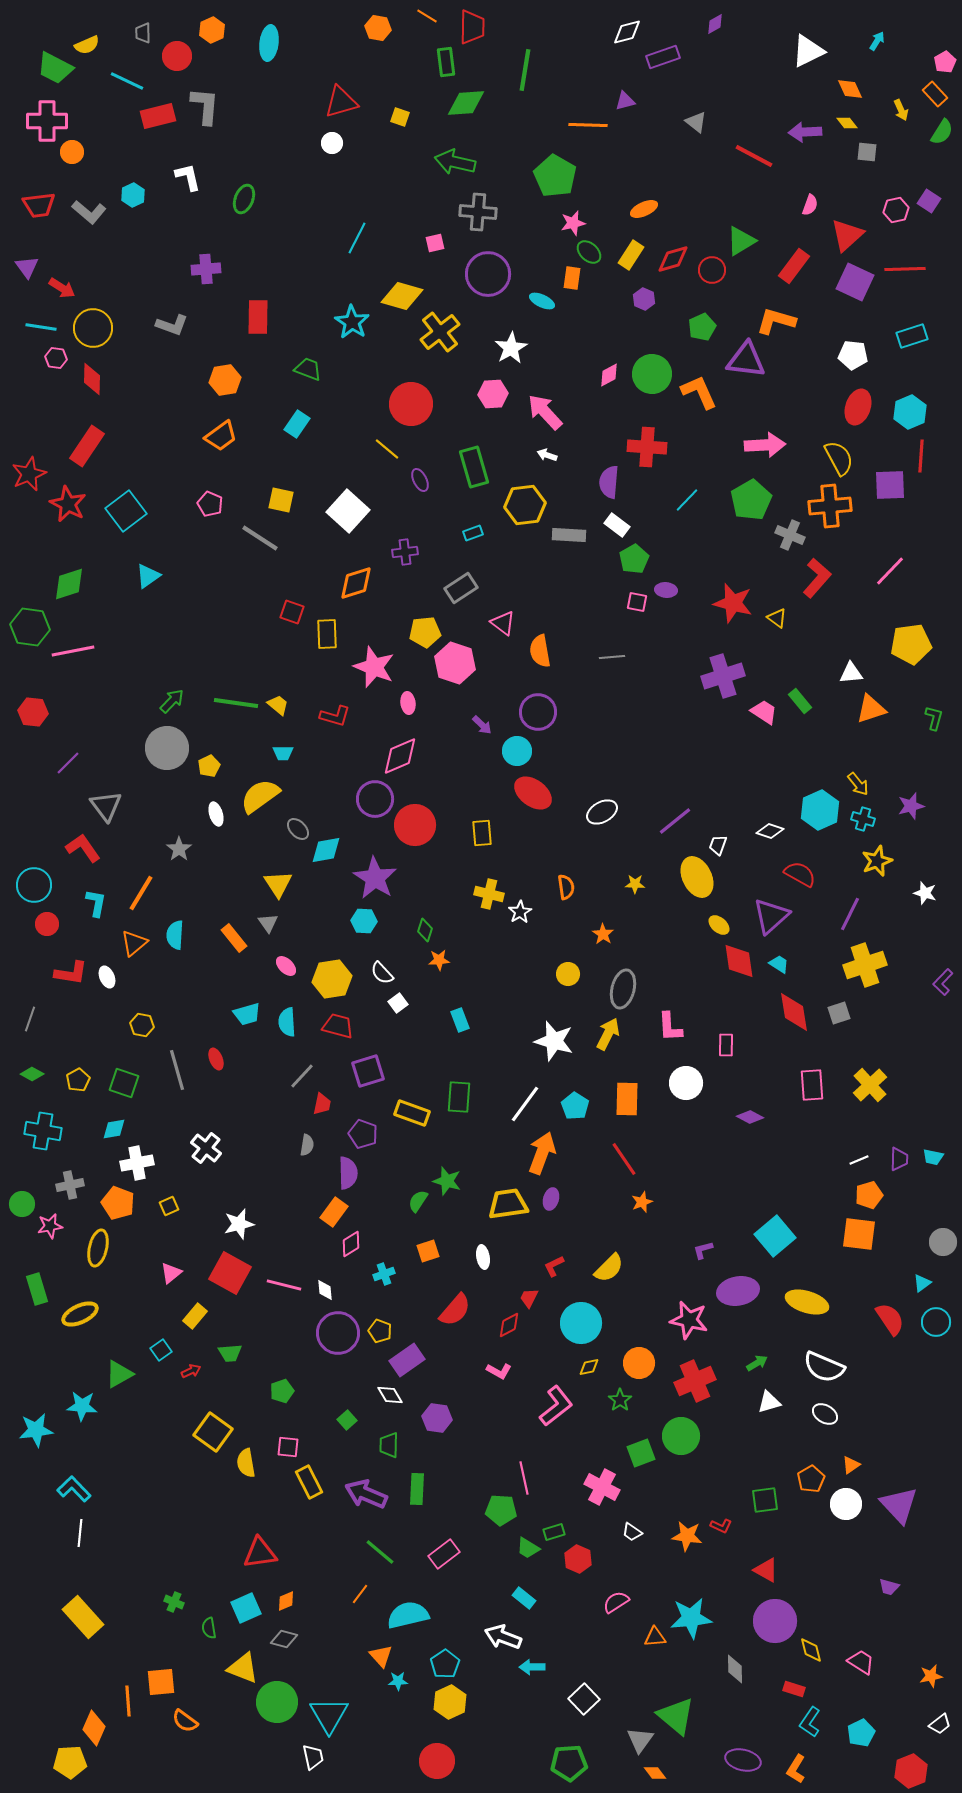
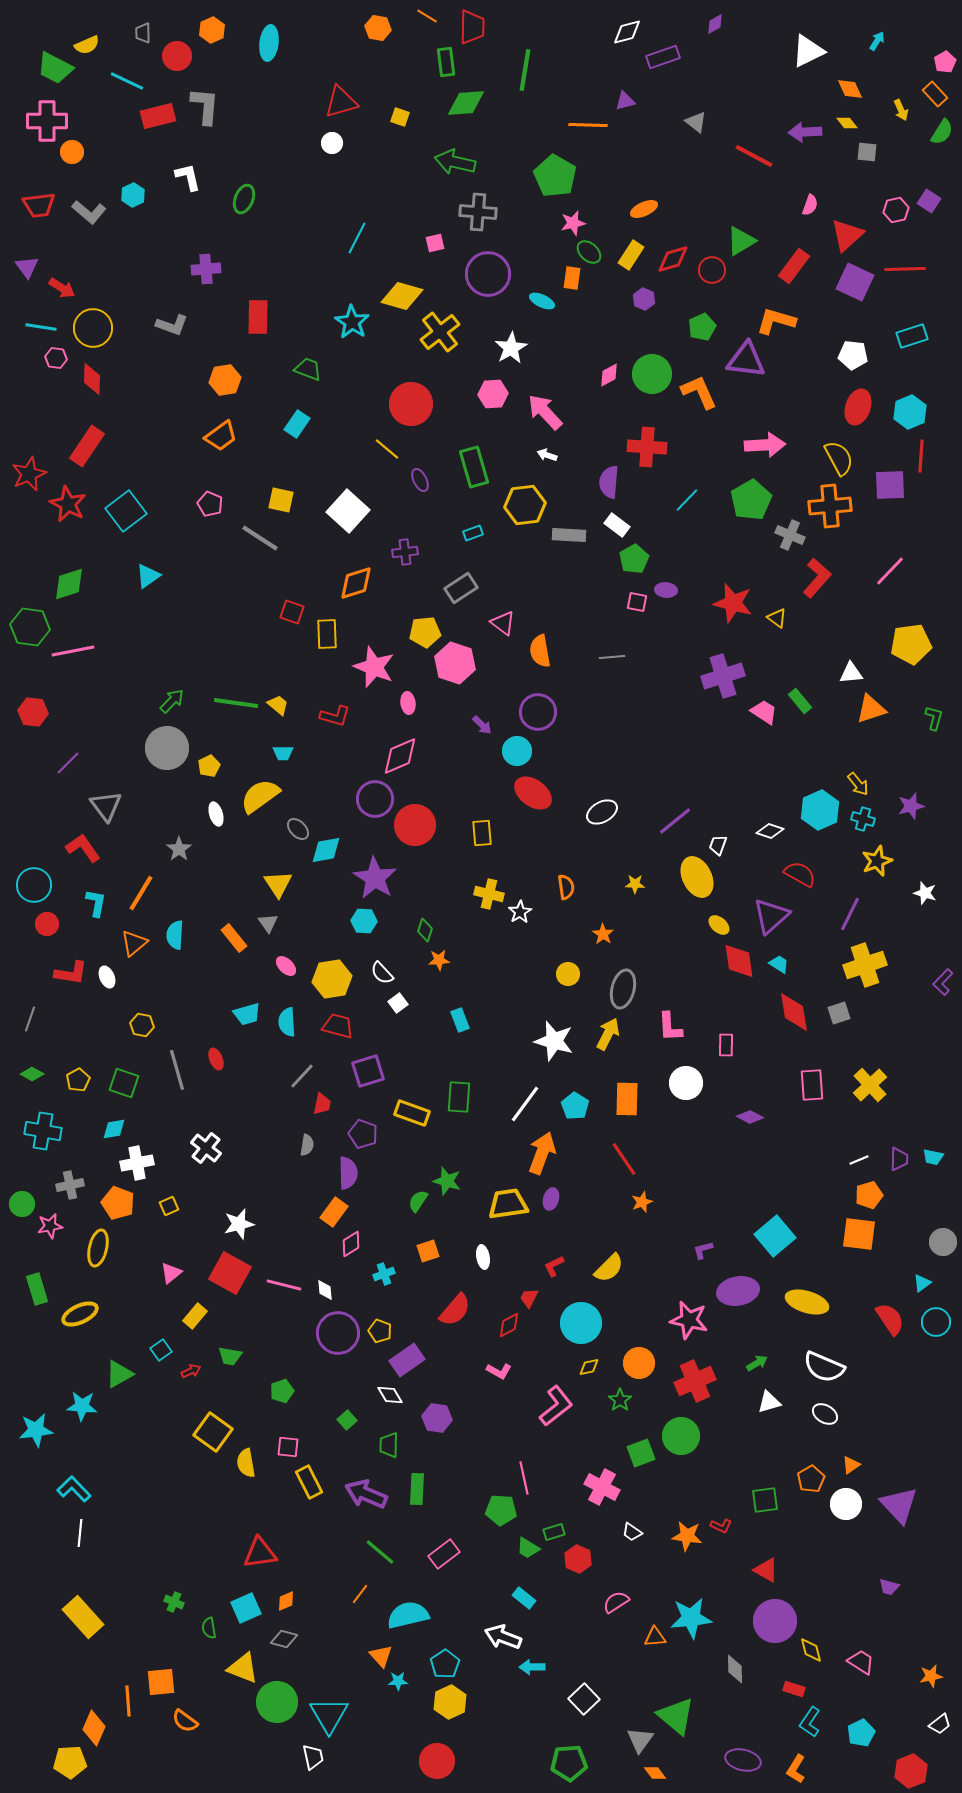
green trapezoid at (230, 1353): moved 3 px down; rotated 15 degrees clockwise
